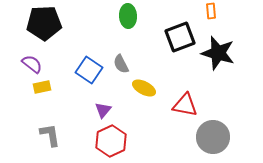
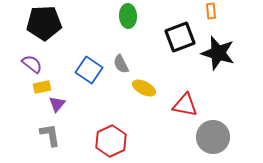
purple triangle: moved 46 px left, 6 px up
